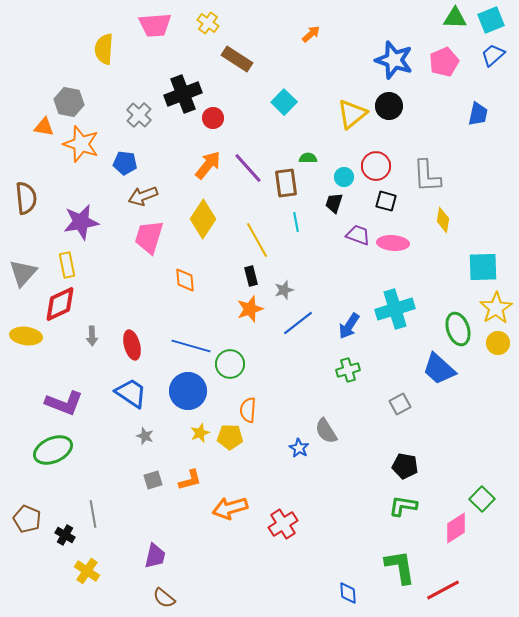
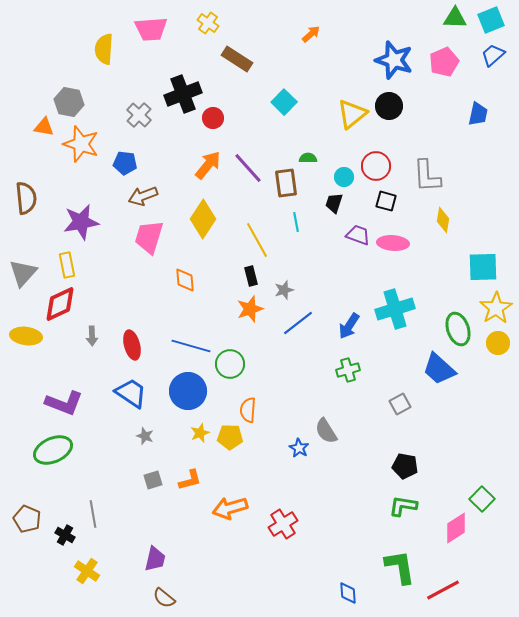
pink trapezoid at (155, 25): moved 4 px left, 4 px down
purple trapezoid at (155, 556): moved 3 px down
